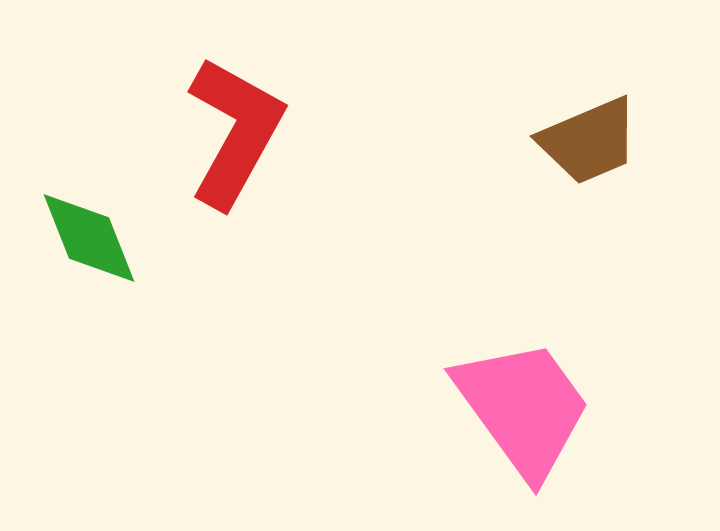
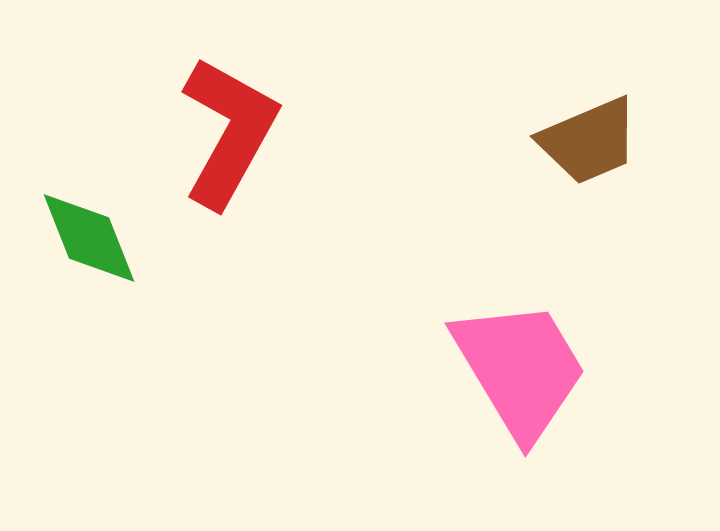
red L-shape: moved 6 px left
pink trapezoid: moved 3 px left, 39 px up; rotated 5 degrees clockwise
